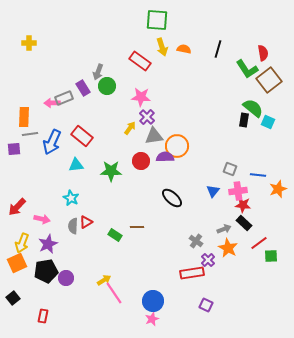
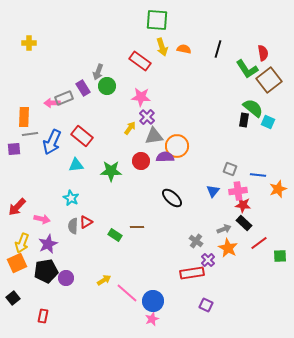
green square at (271, 256): moved 9 px right
pink line at (114, 293): moved 13 px right; rotated 15 degrees counterclockwise
